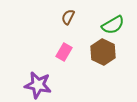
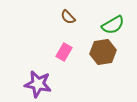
brown semicircle: rotated 70 degrees counterclockwise
brown hexagon: rotated 25 degrees clockwise
purple star: moved 1 px up
